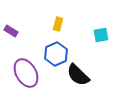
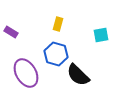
purple rectangle: moved 1 px down
blue hexagon: rotated 20 degrees counterclockwise
